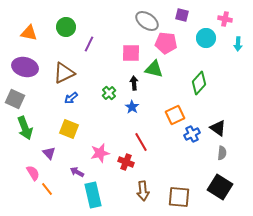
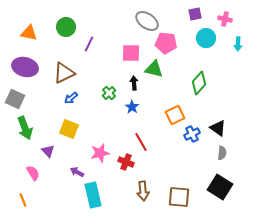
purple square: moved 13 px right, 1 px up; rotated 24 degrees counterclockwise
purple triangle: moved 1 px left, 2 px up
orange line: moved 24 px left, 11 px down; rotated 16 degrees clockwise
